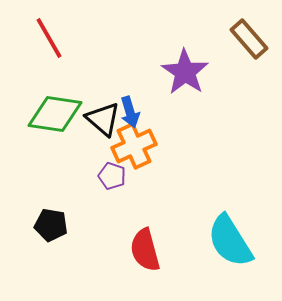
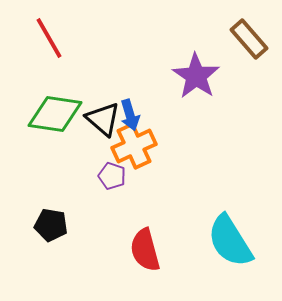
purple star: moved 11 px right, 4 px down
blue arrow: moved 3 px down
